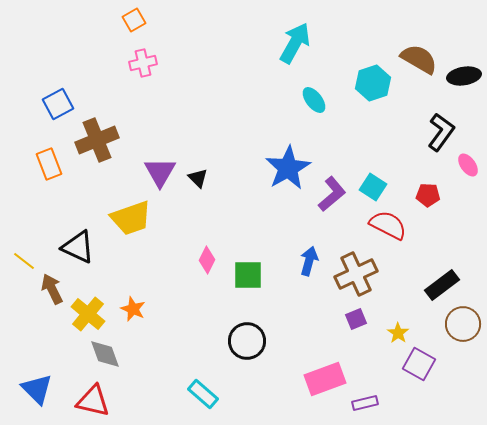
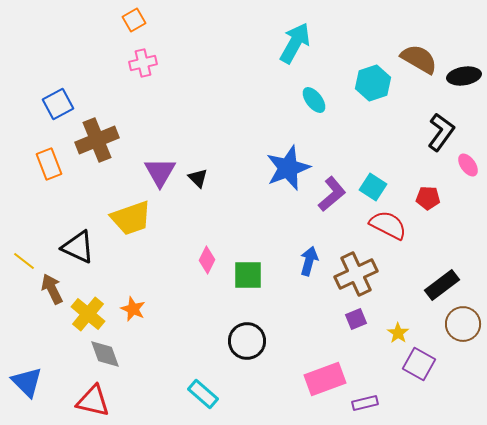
blue star at (288, 168): rotated 9 degrees clockwise
red pentagon at (428, 195): moved 3 px down
blue triangle at (37, 389): moved 10 px left, 7 px up
